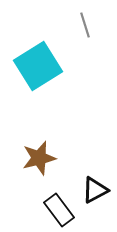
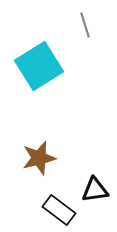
cyan square: moved 1 px right
black triangle: rotated 20 degrees clockwise
black rectangle: rotated 16 degrees counterclockwise
